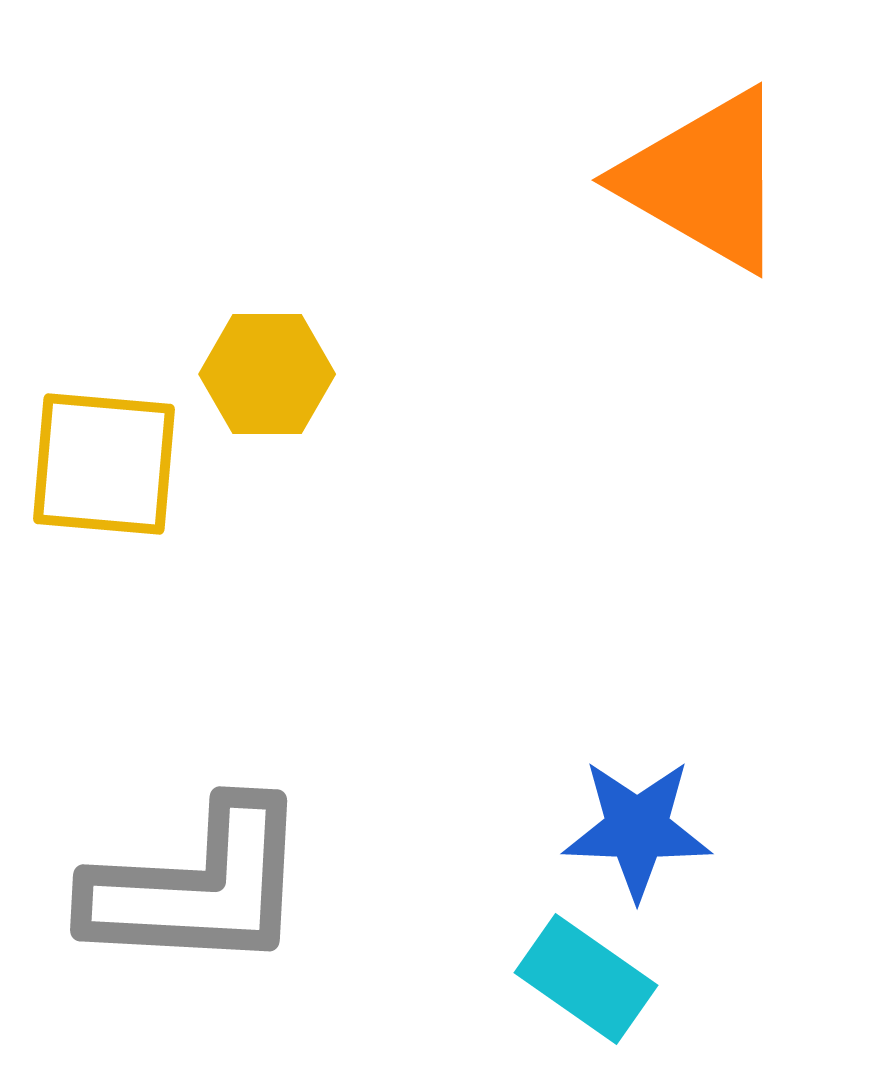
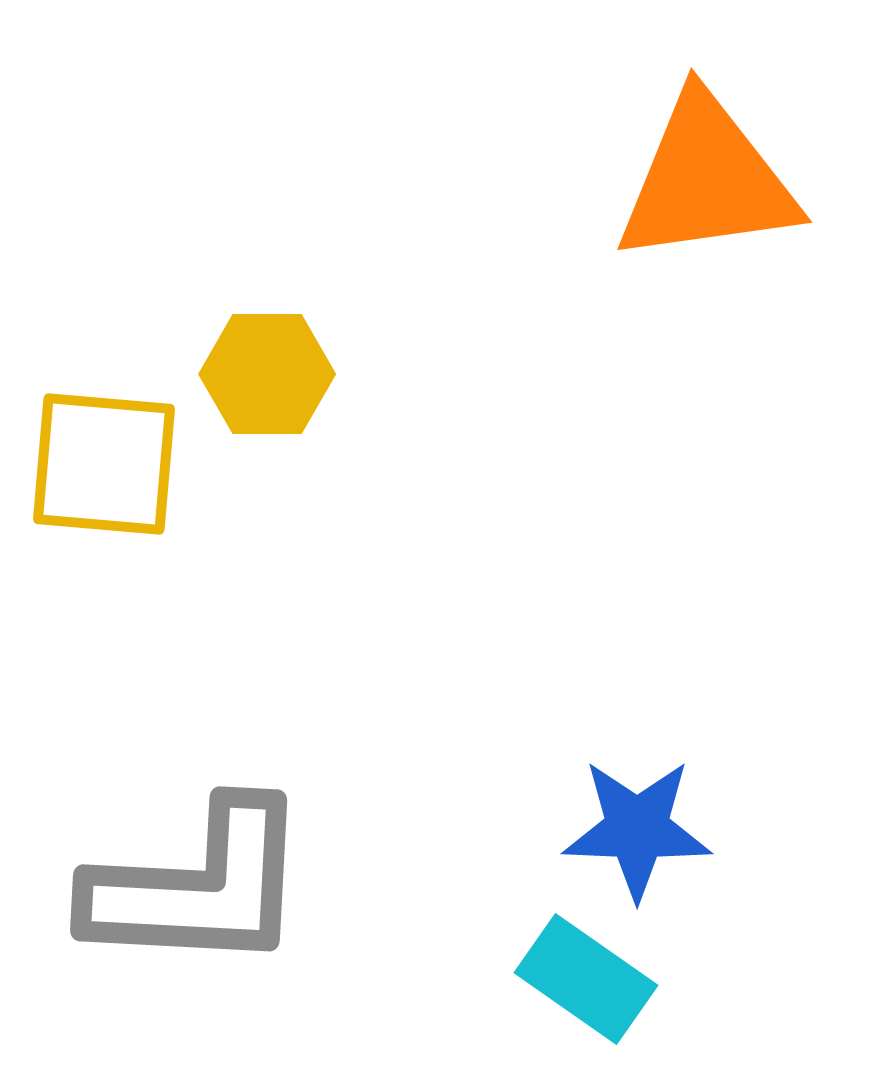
orange triangle: moved 2 px right; rotated 38 degrees counterclockwise
